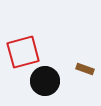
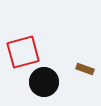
black circle: moved 1 px left, 1 px down
